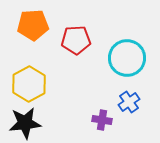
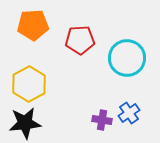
red pentagon: moved 4 px right
blue cross: moved 11 px down
